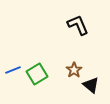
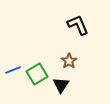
brown star: moved 5 px left, 9 px up
black triangle: moved 30 px left; rotated 24 degrees clockwise
